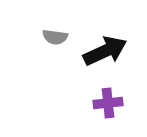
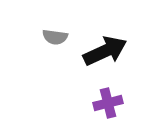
purple cross: rotated 8 degrees counterclockwise
